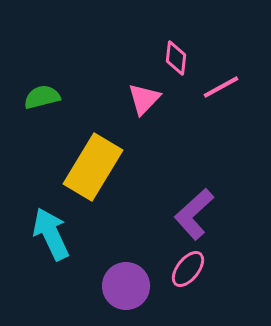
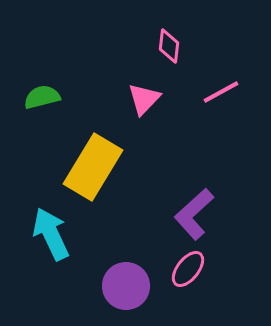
pink diamond: moved 7 px left, 12 px up
pink line: moved 5 px down
